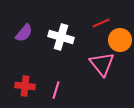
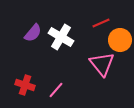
purple semicircle: moved 9 px right
white cross: rotated 15 degrees clockwise
red cross: moved 1 px up; rotated 12 degrees clockwise
pink line: rotated 24 degrees clockwise
